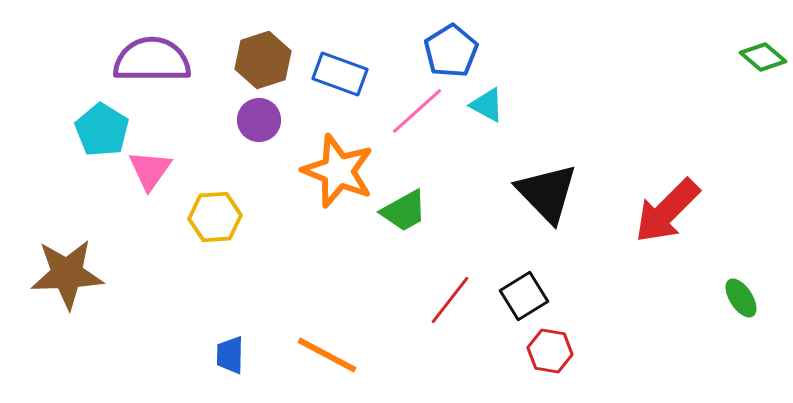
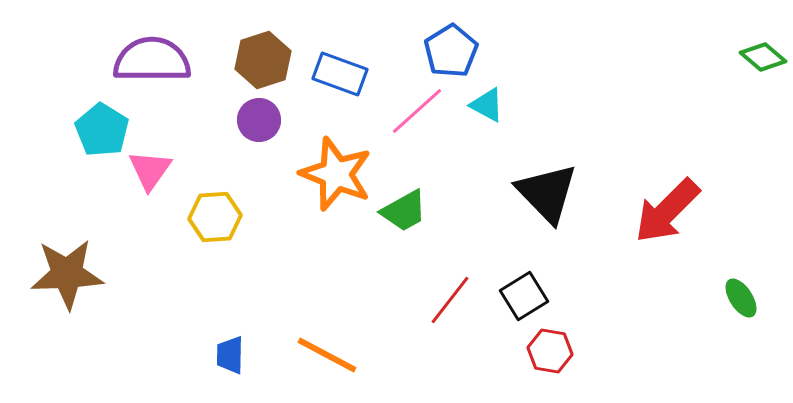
orange star: moved 2 px left, 3 px down
